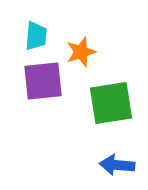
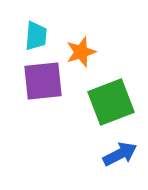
green square: moved 1 px up; rotated 12 degrees counterclockwise
blue arrow: moved 3 px right, 11 px up; rotated 148 degrees clockwise
